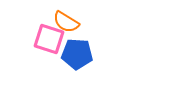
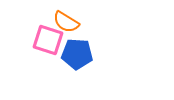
pink square: moved 1 px left, 1 px down
